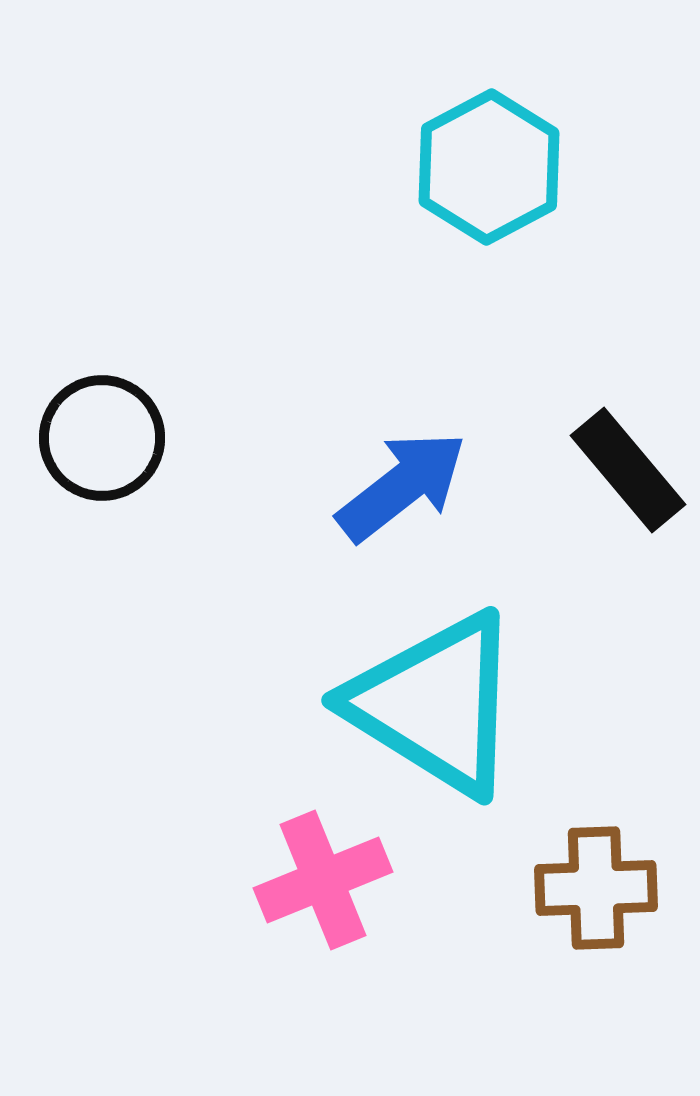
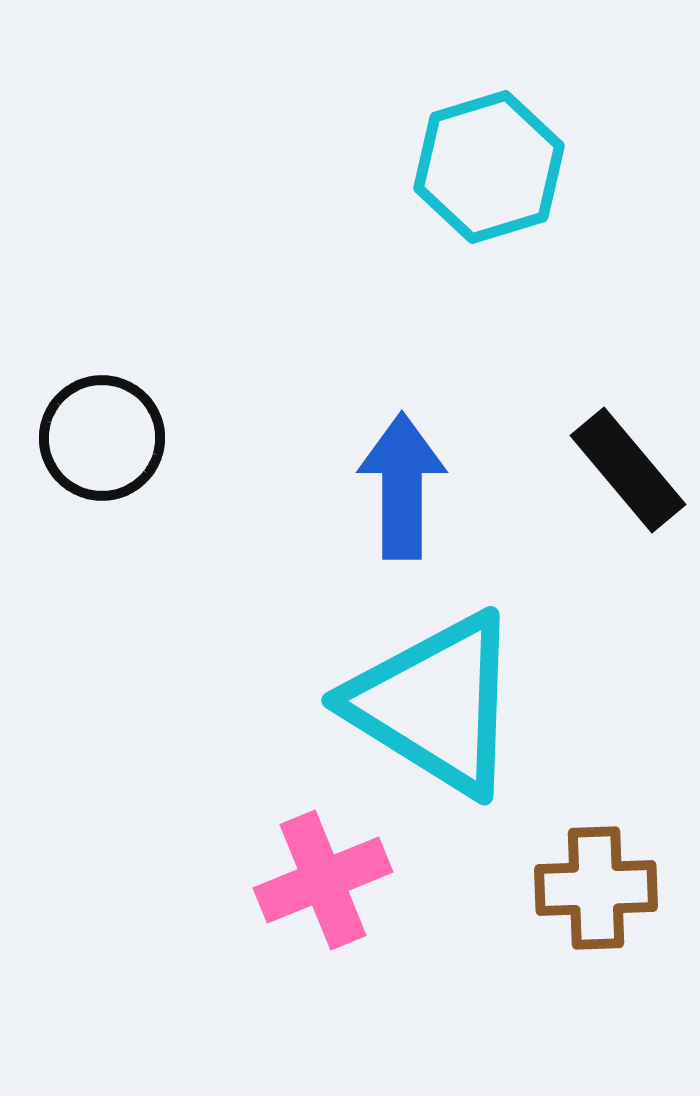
cyan hexagon: rotated 11 degrees clockwise
blue arrow: rotated 52 degrees counterclockwise
